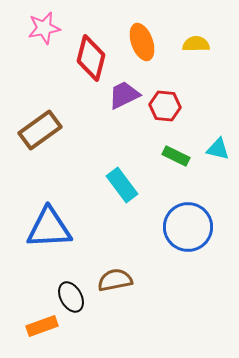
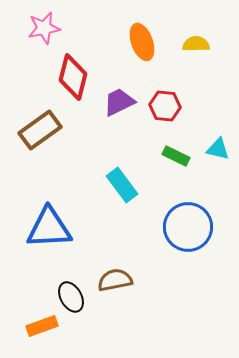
red diamond: moved 18 px left, 19 px down
purple trapezoid: moved 5 px left, 7 px down
